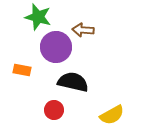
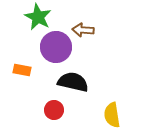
green star: rotated 12 degrees clockwise
yellow semicircle: rotated 110 degrees clockwise
